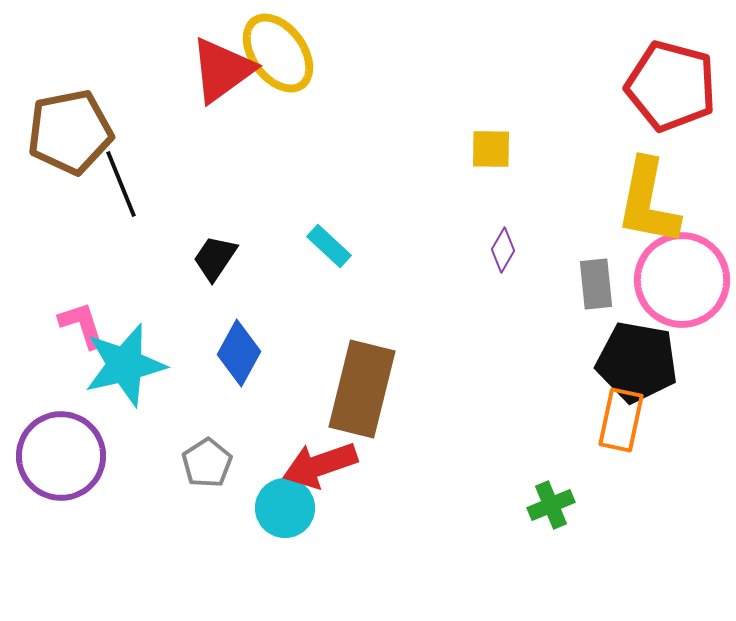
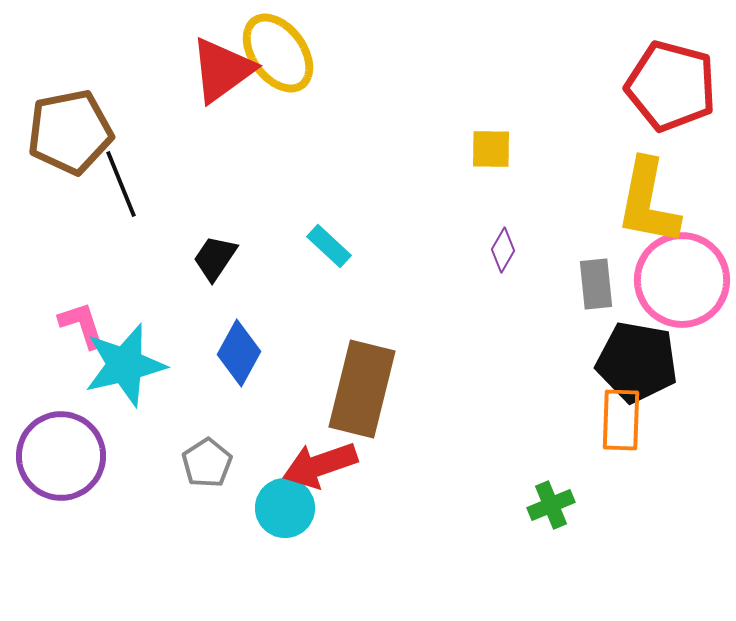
orange rectangle: rotated 10 degrees counterclockwise
